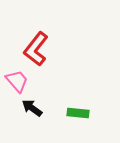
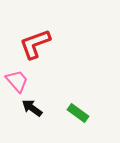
red L-shape: moved 1 px left, 5 px up; rotated 32 degrees clockwise
green rectangle: rotated 30 degrees clockwise
